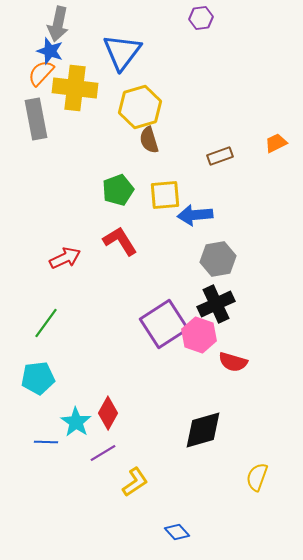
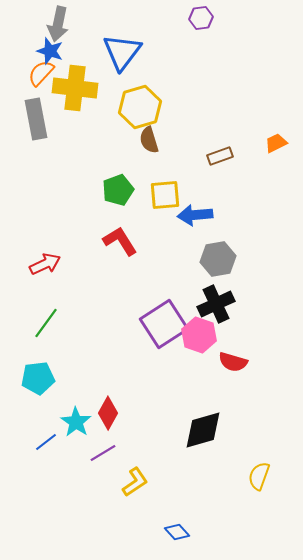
red arrow: moved 20 px left, 6 px down
blue line: rotated 40 degrees counterclockwise
yellow semicircle: moved 2 px right, 1 px up
